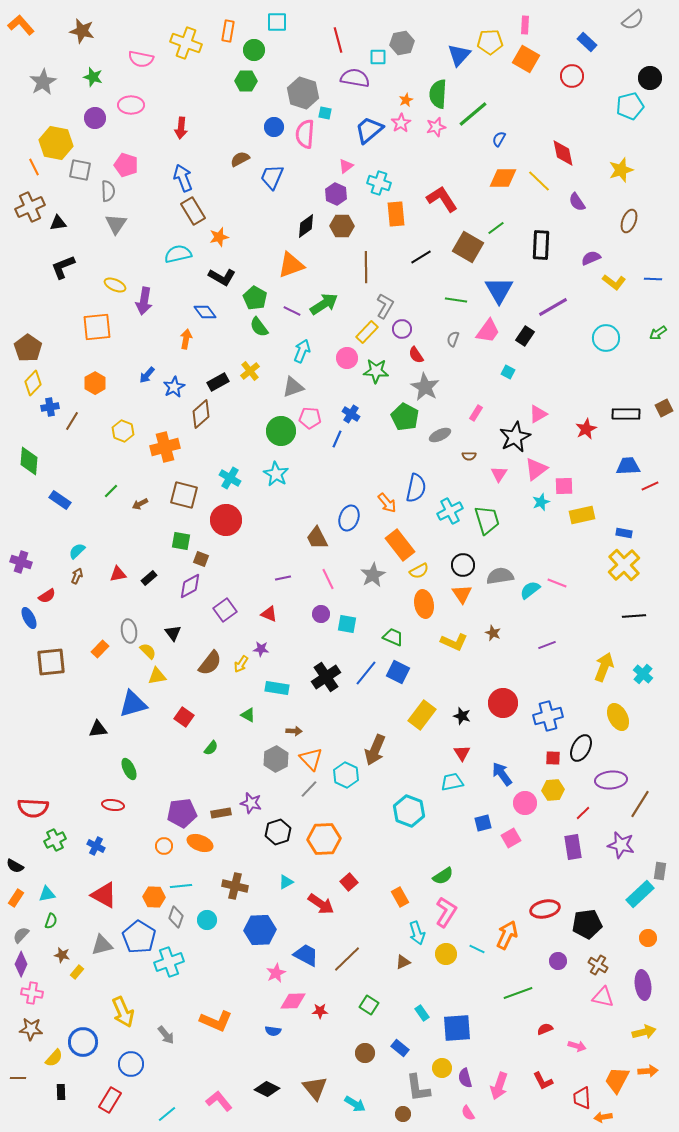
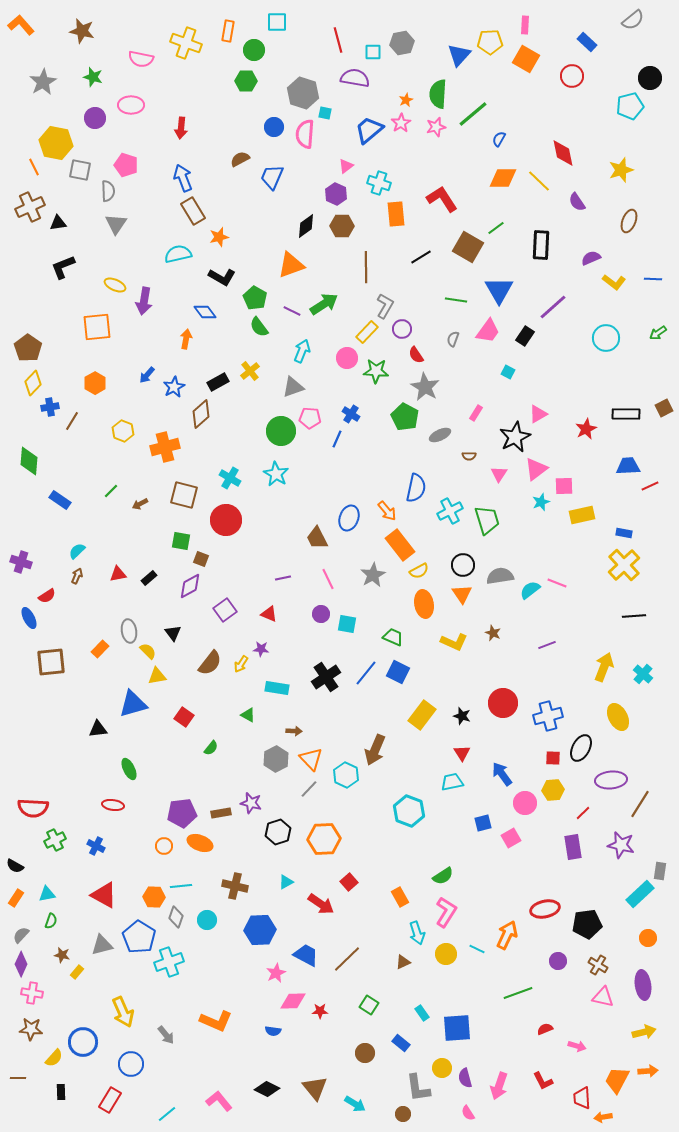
cyan square at (378, 57): moved 5 px left, 5 px up
purple line at (553, 307): rotated 12 degrees counterclockwise
orange arrow at (387, 503): moved 8 px down
blue rectangle at (400, 1048): moved 1 px right, 5 px up
